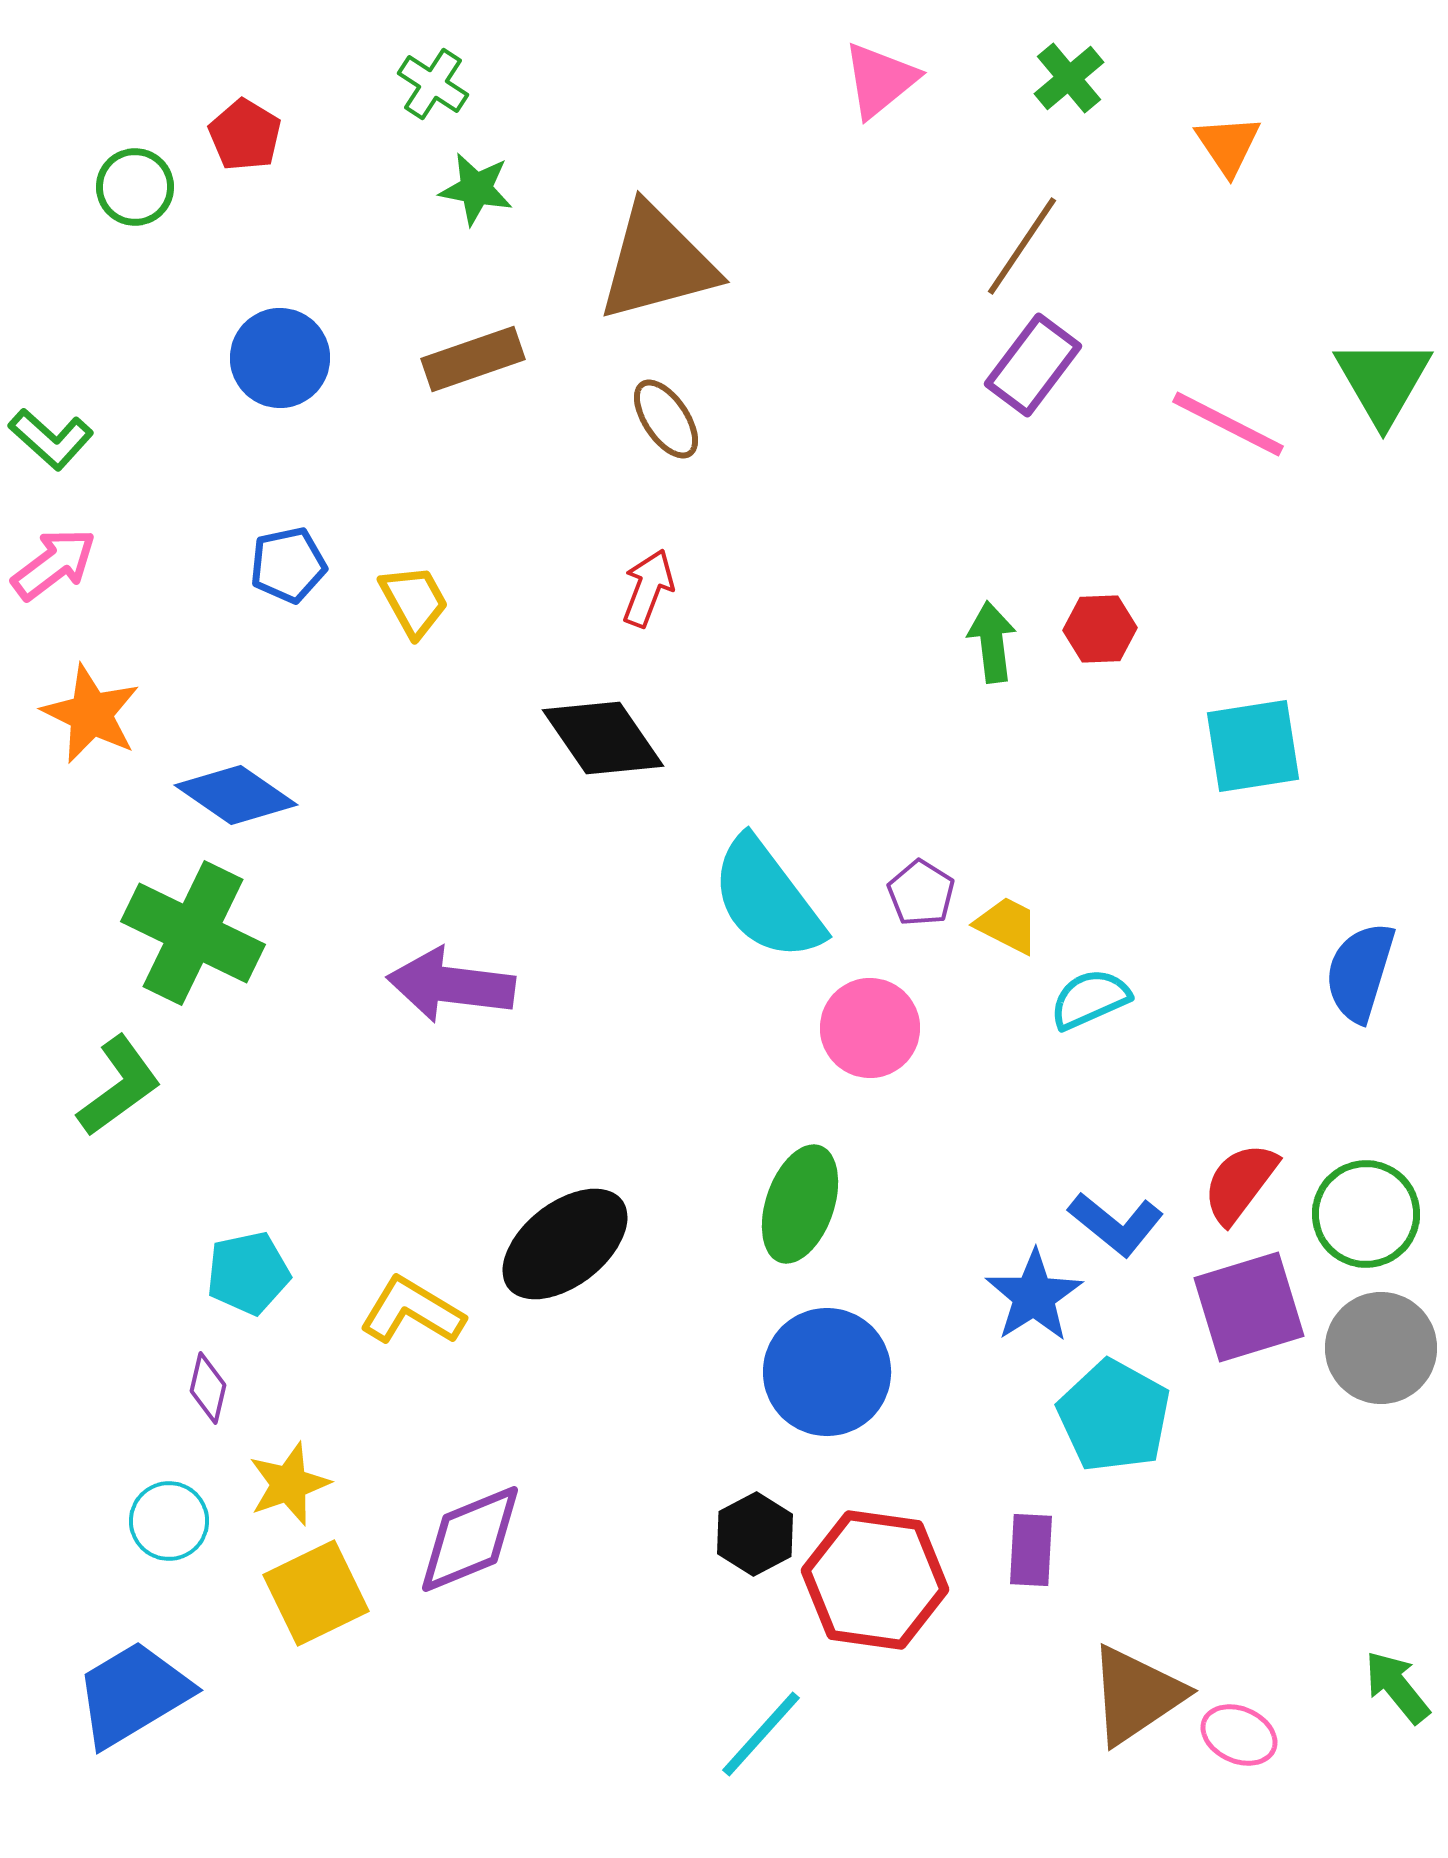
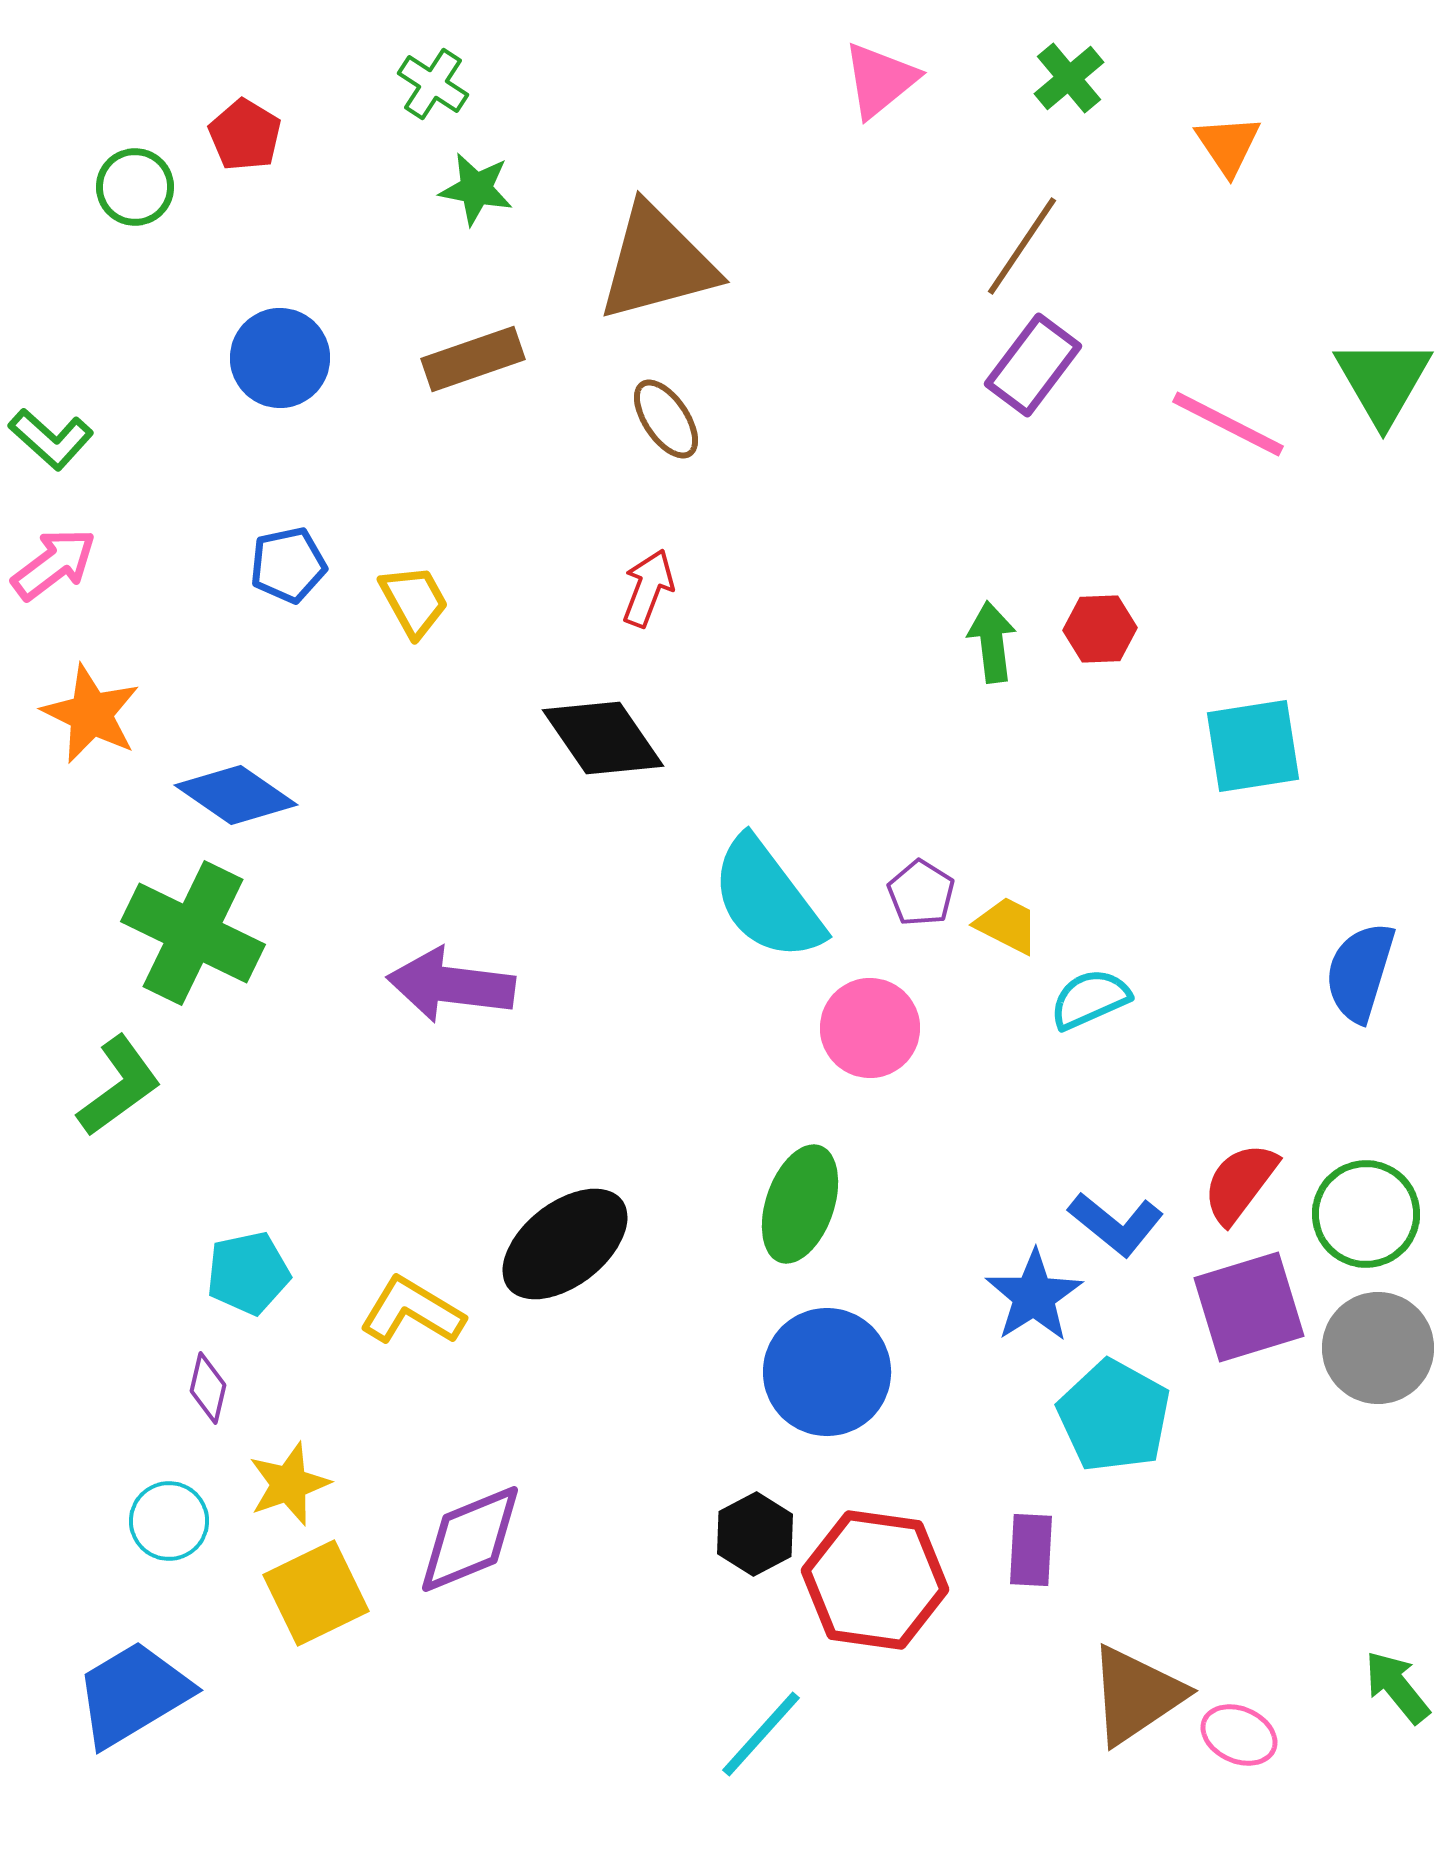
gray circle at (1381, 1348): moved 3 px left
